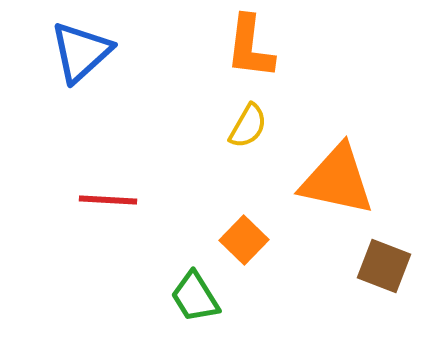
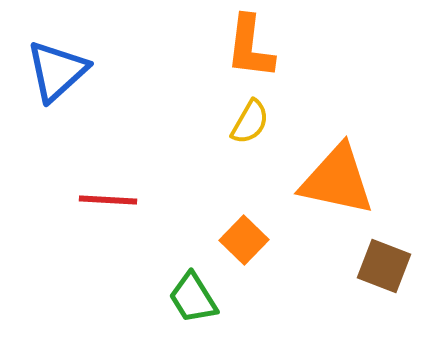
blue triangle: moved 24 px left, 19 px down
yellow semicircle: moved 2 px right, 4 px up
green trapezoid: moved 2 px left, 1 px down
